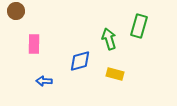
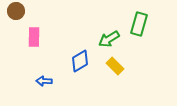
green rectangle: moved 2 px up
green arrow: rotated 105 degrees counterclockwise
pink rectangle: moved 7 px up
blue diamond: rotated 15 degrees counterclockwise
yellow rectangle: moved 8 px up; rotated 30 degrees clockwise
